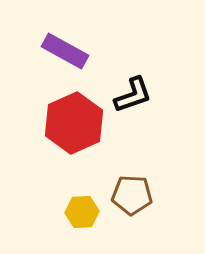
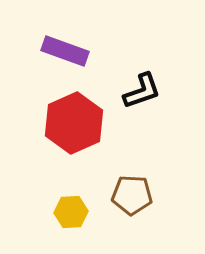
purple rectangle: rotated 9 degrees counterclockwise
black L-shape: moved 9 px right, 4 px up
yellow hexagon: moved 11 px left
